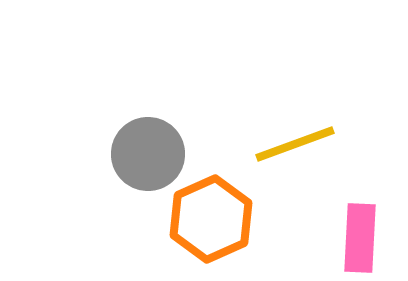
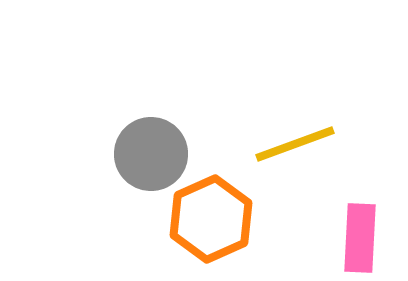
gray circle: moved 3 px right
